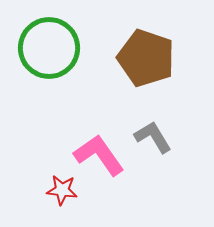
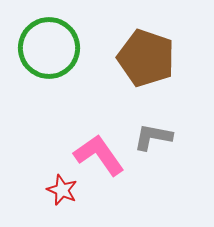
gray L-shape: rotated 48 degrees counterclockwise
red star: rotated 16 degrees clockwise
